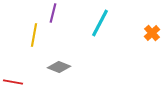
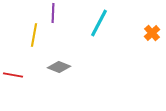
purple line: rotated 12 degrees counterclockwise
cyan line: moved 1 px left
red line: moved 7 px up
